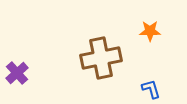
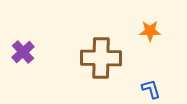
brown cross: rotated 12 degrees clockwise
purple cross: moved 6 px right, 21 px up
